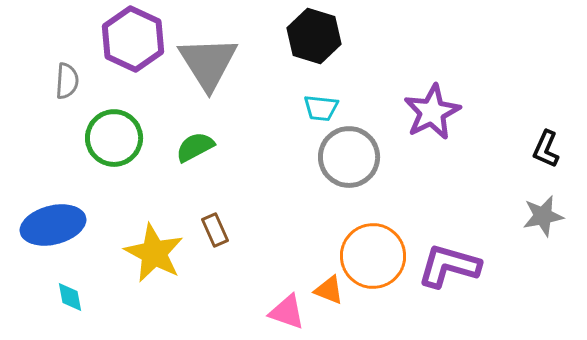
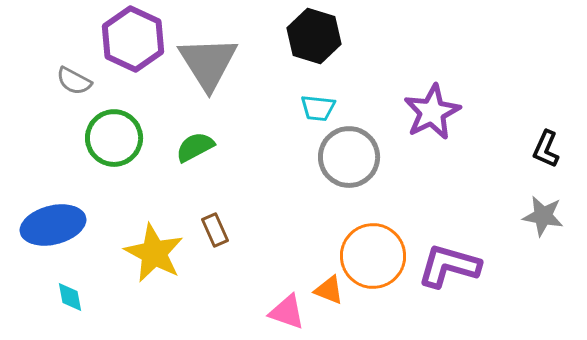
gray semicircle: moved 7 px right; rotated 114 degrees clockwise
cyan trapezoid: moved 3 px left
gray star: rotated 21 degrees clockwise
